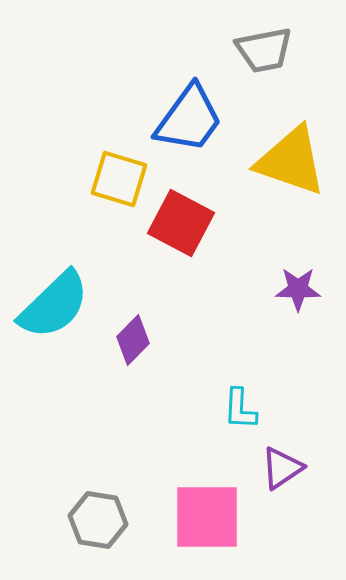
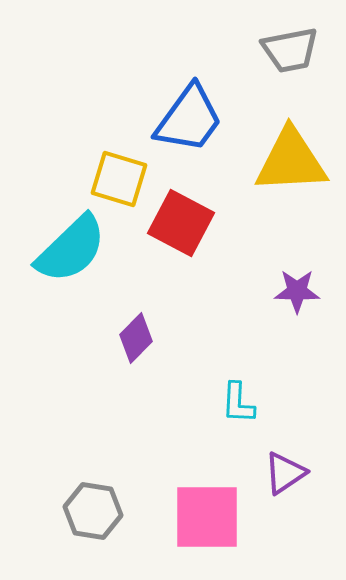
gray trapezoid: moved 26 px right
yellow triangle: rotated 22 degrees counterclockwise
purple star: moved 1 px left, 2 px down
cyan semicircle: moved 17 px right, 56 px up
purple diamond: moved 3 px right, 2 px up
cyan L-shape: moved 2 px left, 6 px up
purple triangle: moved 3 px right, 5 px down
gray hexagon: moved 5 px left, 9 px up
